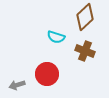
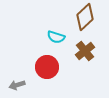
brown cross: rotated 30 degrees clockwise
red circle: moved 7 px up
